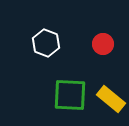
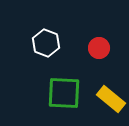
red circle: moved 4 px left, 4 px down
green square: moved 6 px left, 2 px up
